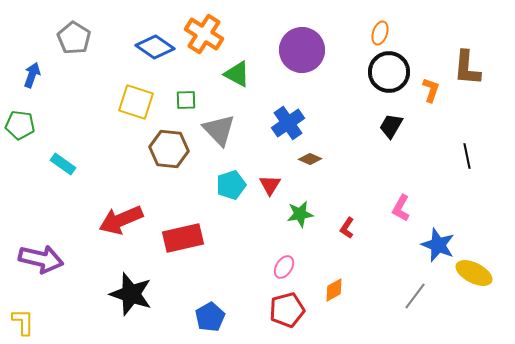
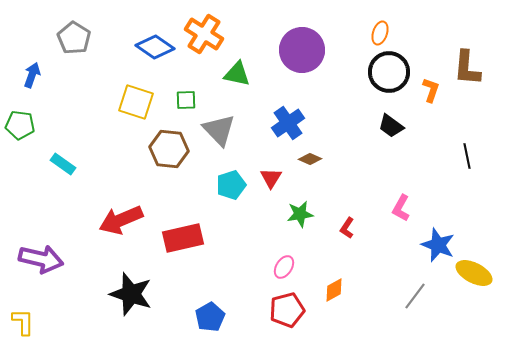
green triangle: rotated 16 degrees counterclockwise
black trapezoid: rotated 84 degrees counterclockwise
red triangle: moved 1 px right, 7 px up
